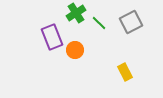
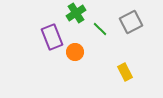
green line: moved 1 px right, 6 px down
orange circle: moved 2 px down
